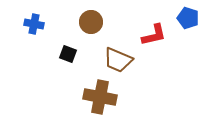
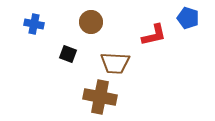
brown trapezoid: moved 3 px left, 3 px down; rotated 20 degrees counterclockwise
